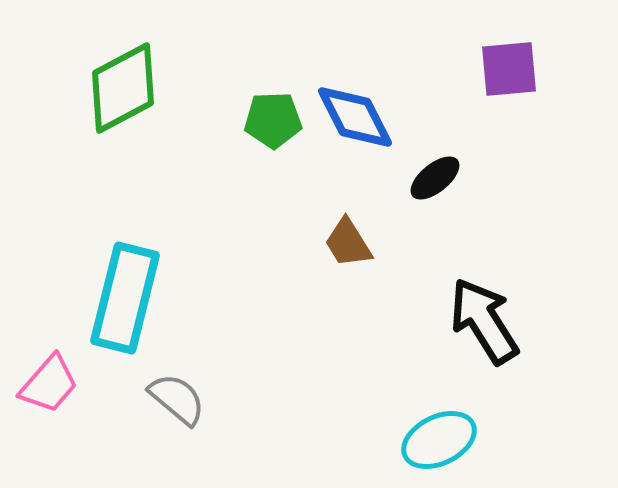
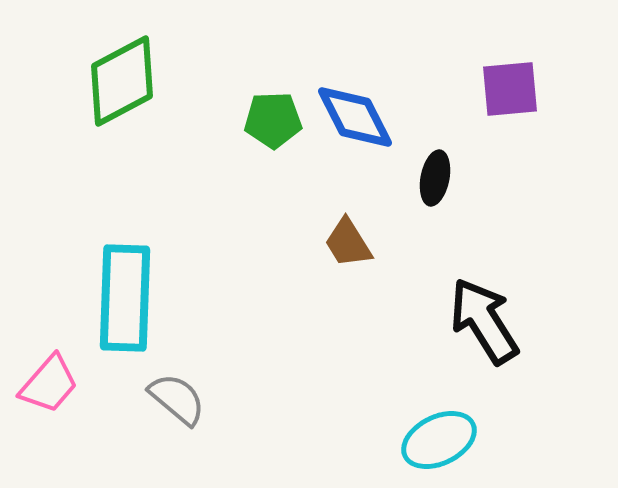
purple square: moved 1 px right, 20 px down
green diamond: moved 1 px left, 7 px up
black ellipse: rotated 40 degrees counterclockwise
cyan rectangle: rotated 12 degrees counterclockwise
